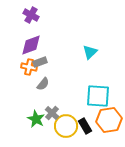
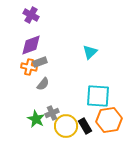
gray cross: rotated 24 degrees clockwise
